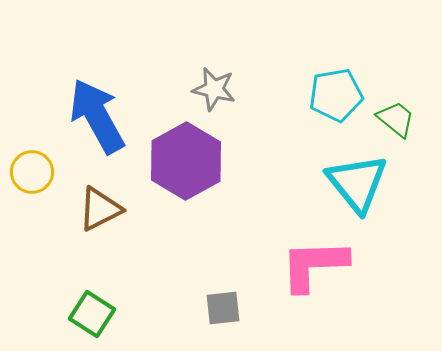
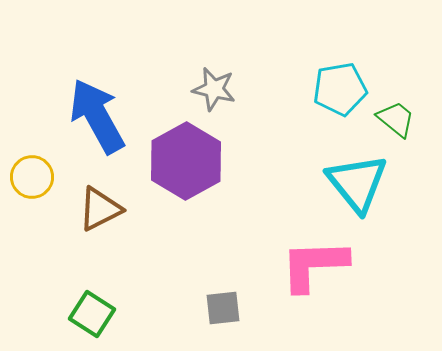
cyan pentagon: moved 4 px right, 6 px up
yellow circle: moved 5 px down
